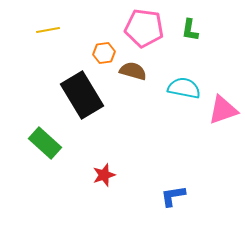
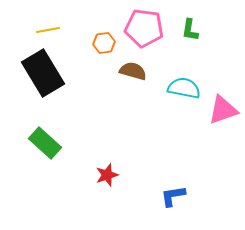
orange hexagon: moved 10 px up
black rectangle: moved 39 px left, 22 px up
red star: moved 3 px right
